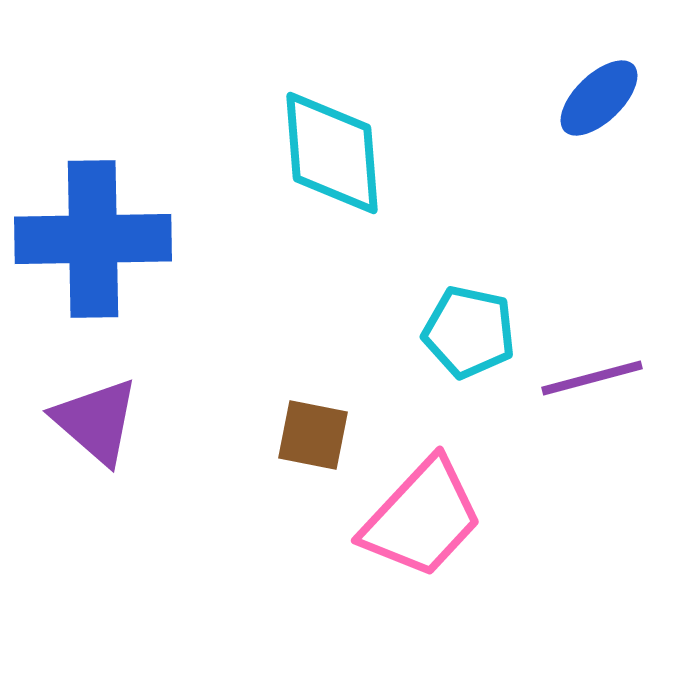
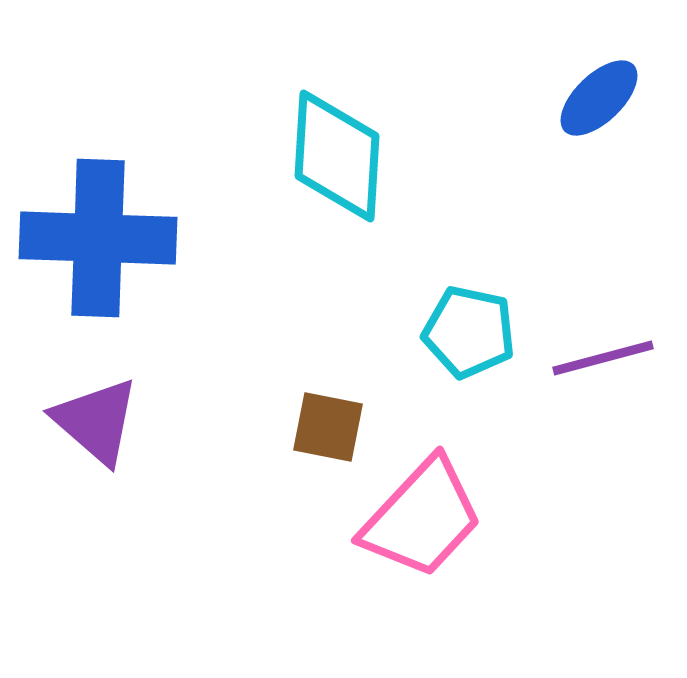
cyan diamond: moved 5 px right, 3 px down; rotated 8 degrees clockwise
blue cross: moved 5 px right, 1 px up; rotated 3 degrees clockwise
purple line: moved 11 px right, 20 px up
brown square: moved 15 px right, 8 px up
